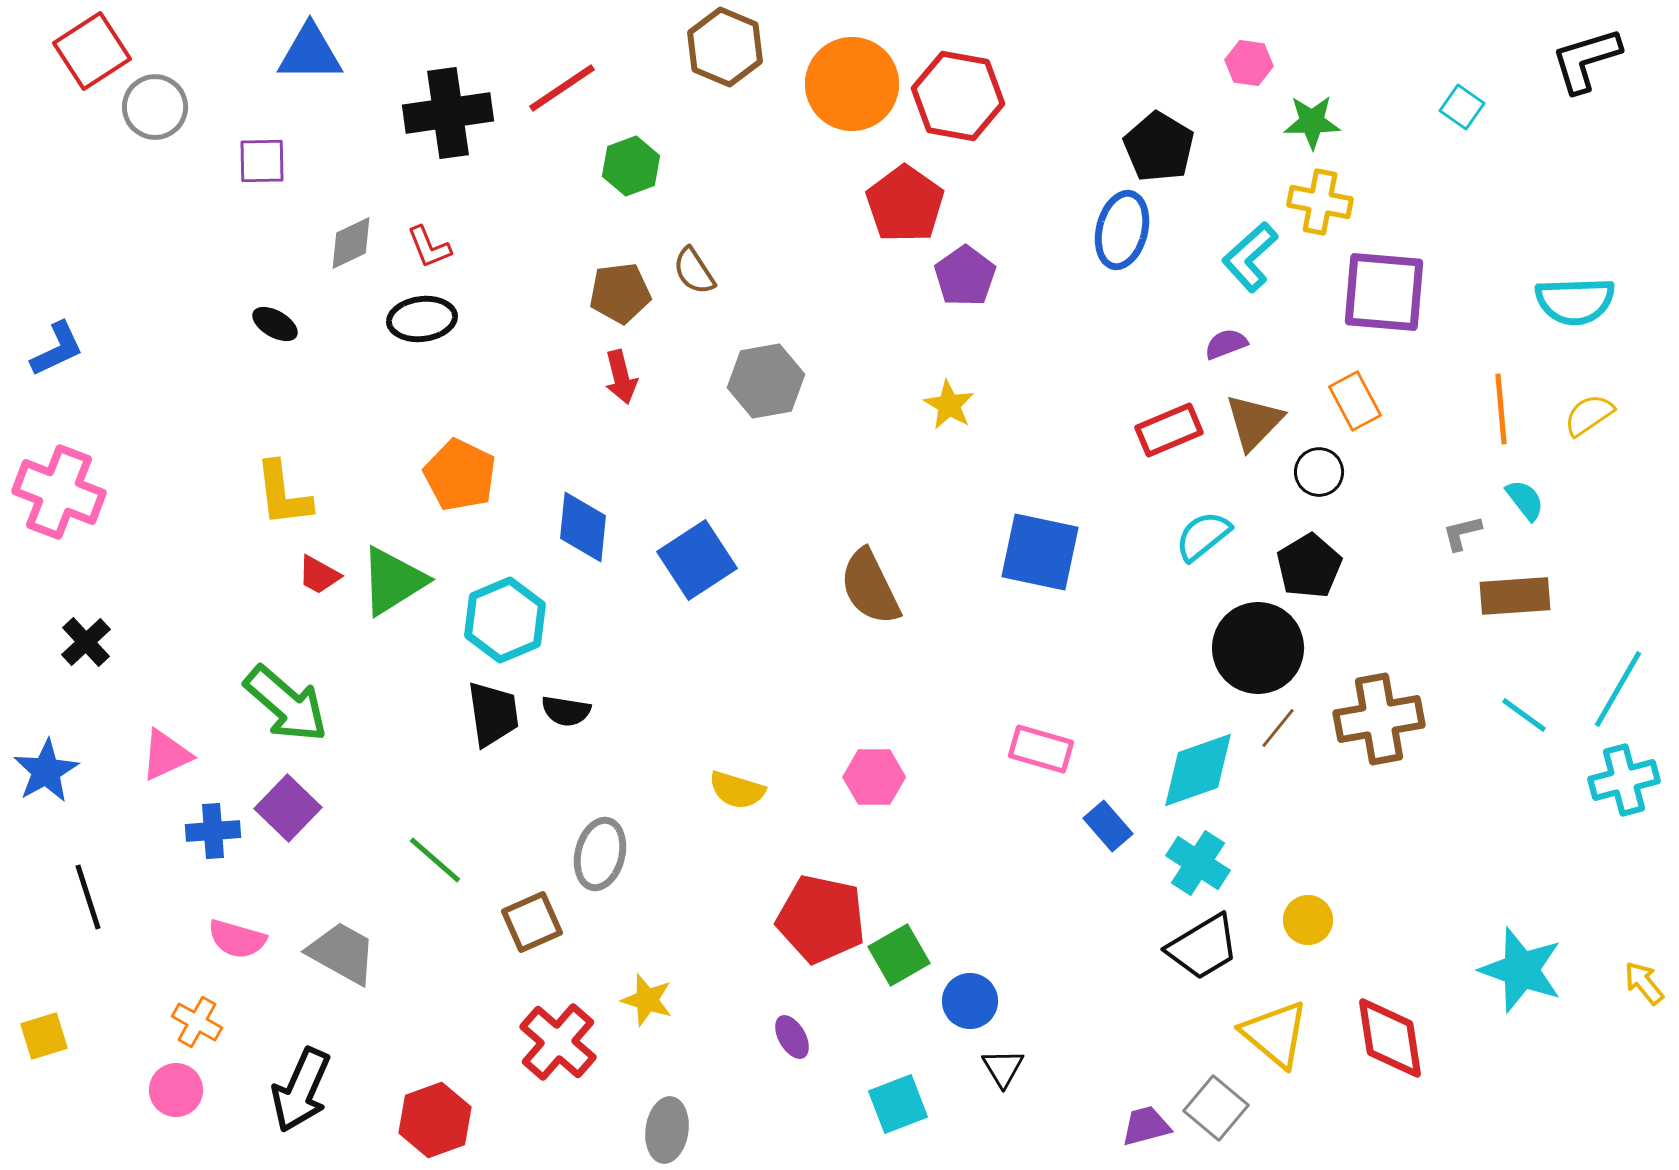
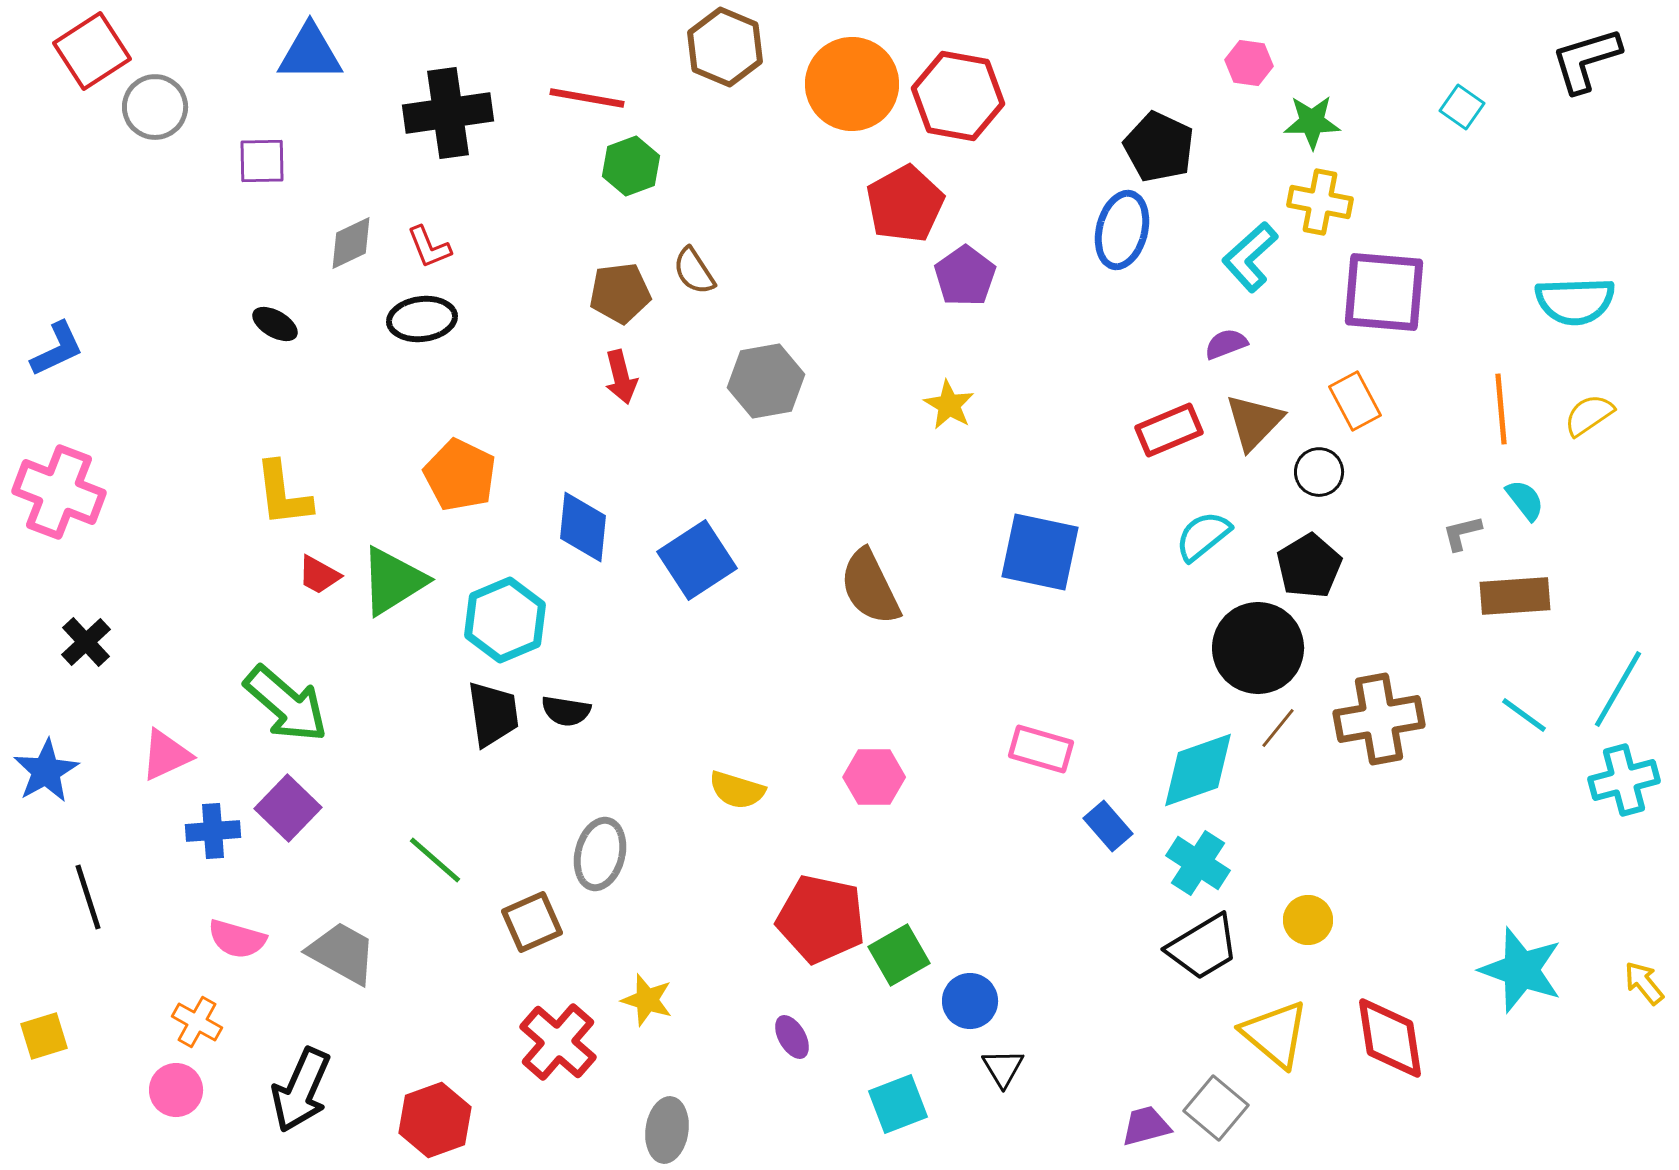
red line at (562, 88): moved 25 px right, 10 px down; rotated 44 degrees clockwise
black pentagon at (1159, 147): rotated 6 degrees counterclockwise
red pentagon at (905, 204): rotated 8 degrees clockwise
